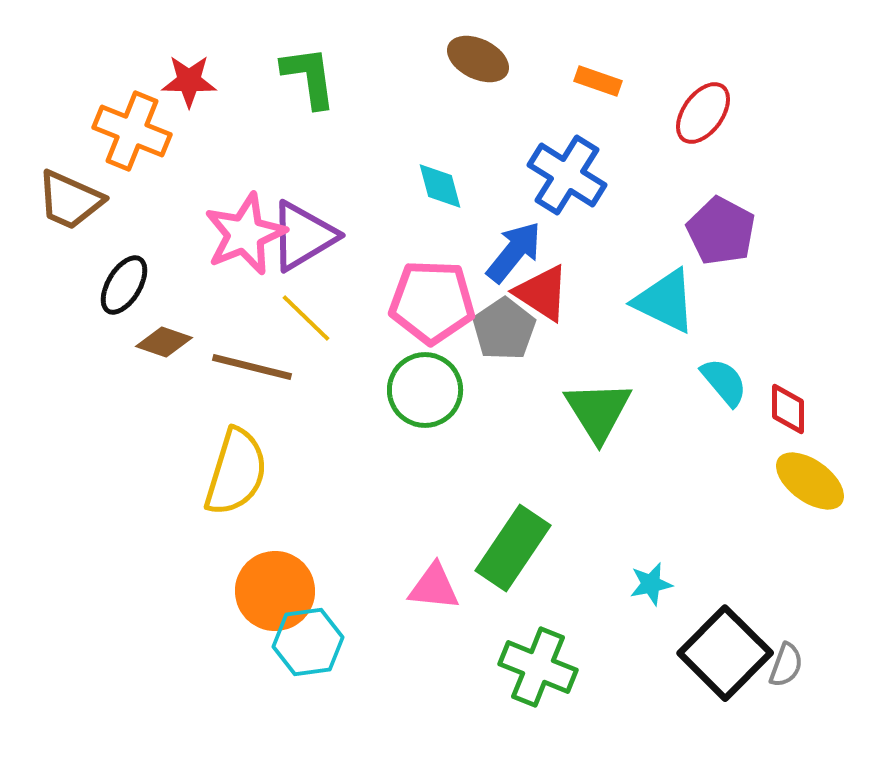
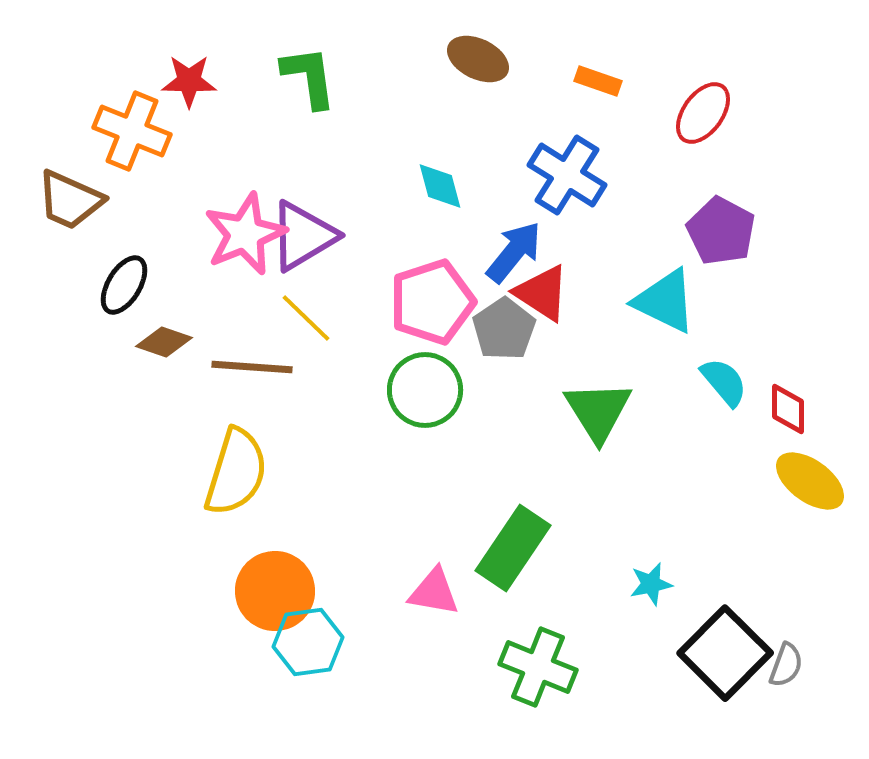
pink pentagon: rotated 20 degrees counterclockwise
brown line: rotated 10 degrees counterclockwise
pink triangle: moved 5 px down; rotated 4 degrees clockwise
